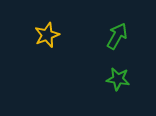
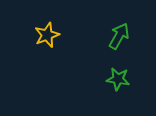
green arrow: moved 2 px right
